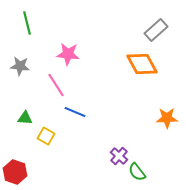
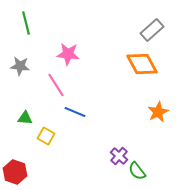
green line: moved 1 px left
gray rectangle: moved 4 px left
orange star: moved 9 px left, 6 px up; rotated 25 degrees counterclockwise
green semicircle: moved 1 px up
